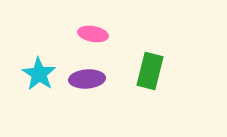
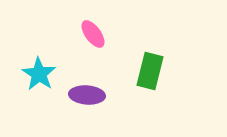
pink ellipse: rotated 44 degrees clockwise
purple ellipse: moved 16 px down; rotated 8 degrees clockwise
